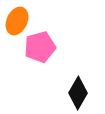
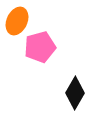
black diamond: moved 3 px left
